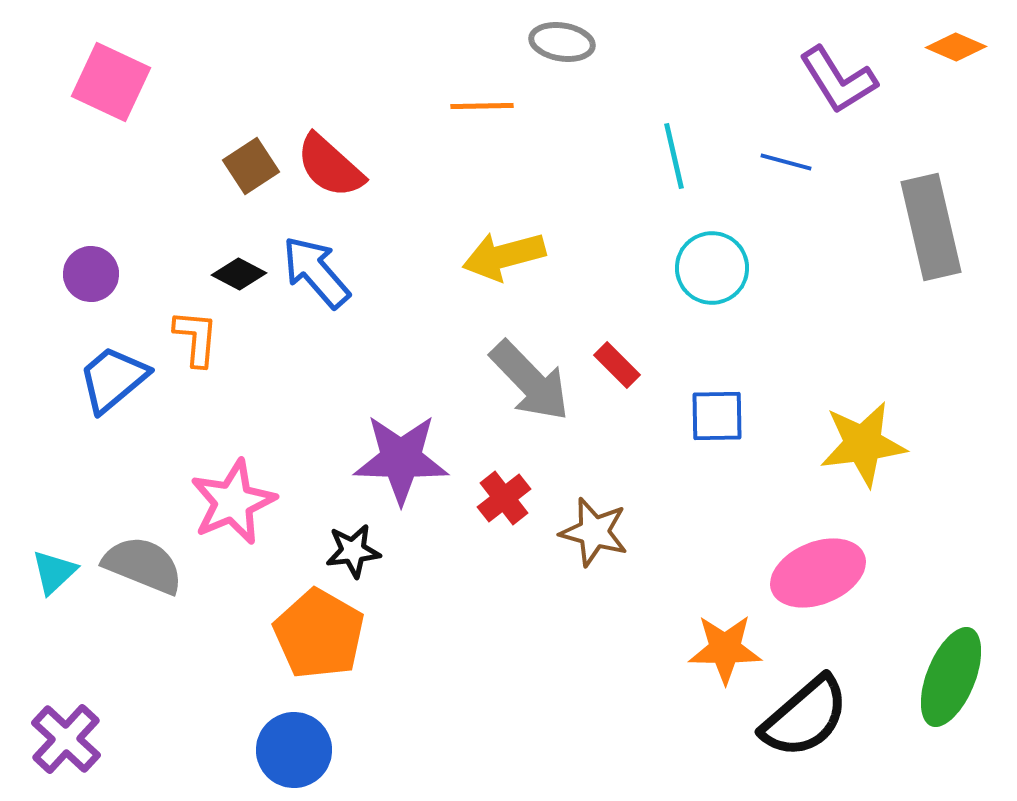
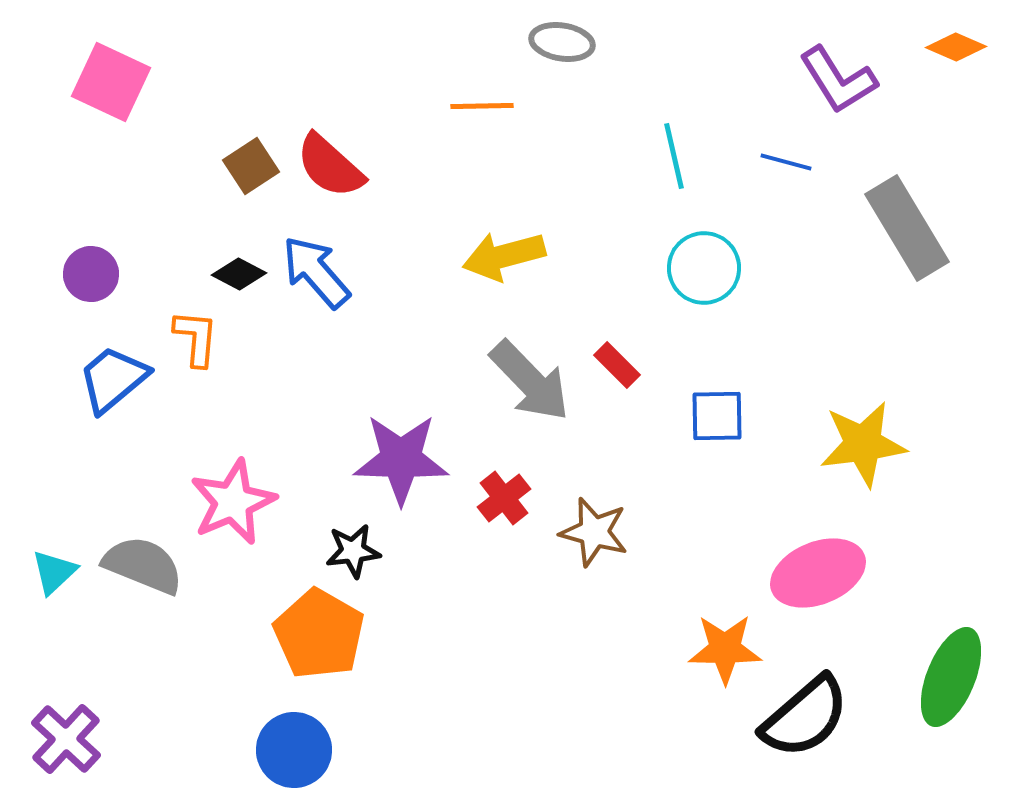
gray rectangle: moved 24 px left, 1 px down; rotated 18 degrees counterclockwise
cyan circle: moved 8 px left
